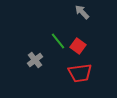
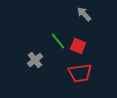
gray arrow: moved 2 px right, 2 px down
red square: rotated 14 degrees counterclockwise
